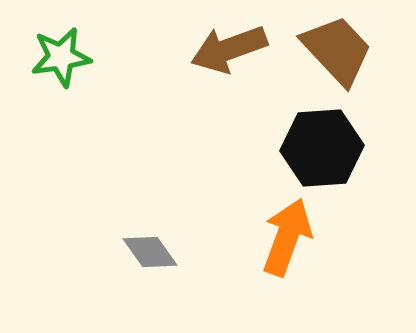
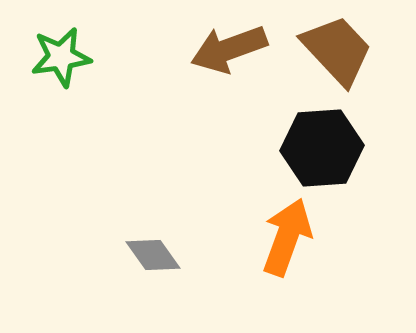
gray diamond: moved 3 px right, 3 px down
